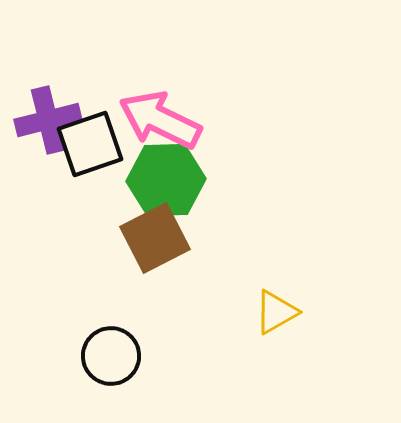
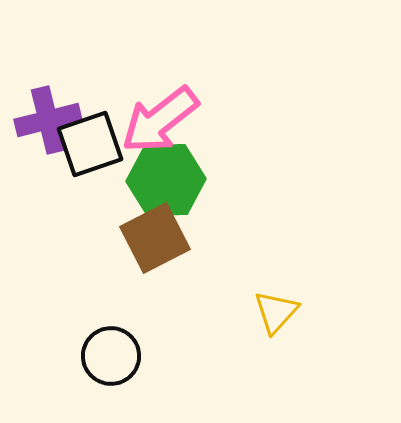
pink arrow: rotated 64 degrees counterclockwise
yellow triangle: rotated 18 degrees counterclockwise
